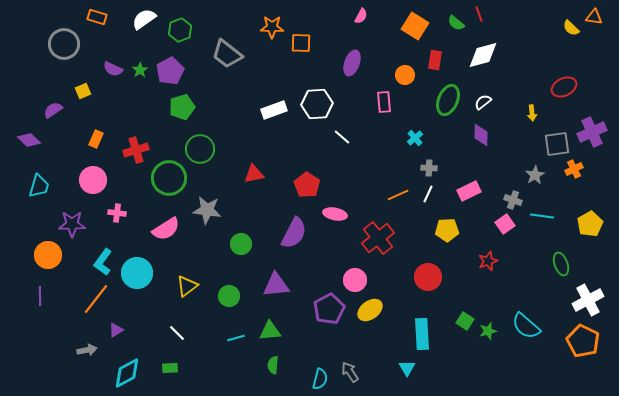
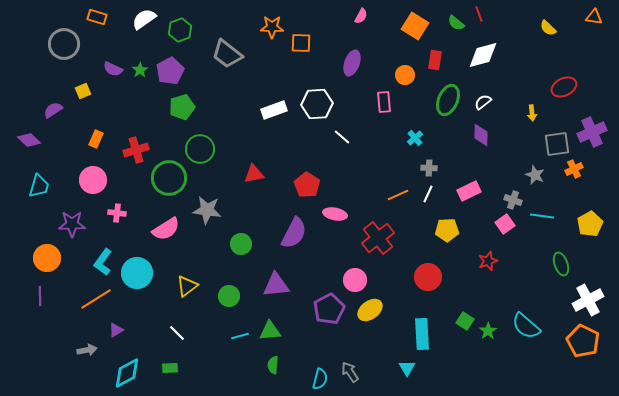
yellow semicircle at (571, 28): moved 23 px left
gray star at (535, 175): rotated 18 degrees counterclockwise
orange circle at (48, 255): moved 1 px left, 3 px down
orange line at (96, 299): rotated 20 degrees clockwise
green star at (488, 331): rotated 18 degrees counterclockwise
cyan line at (236, 338): moved 4 px right, 2 px up
